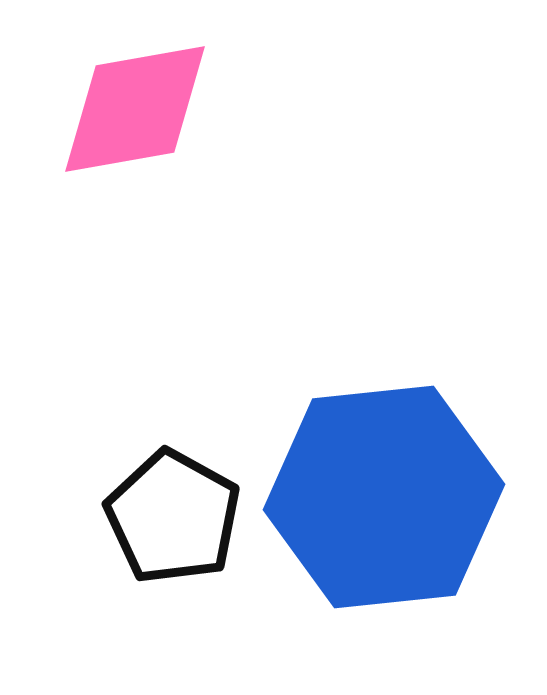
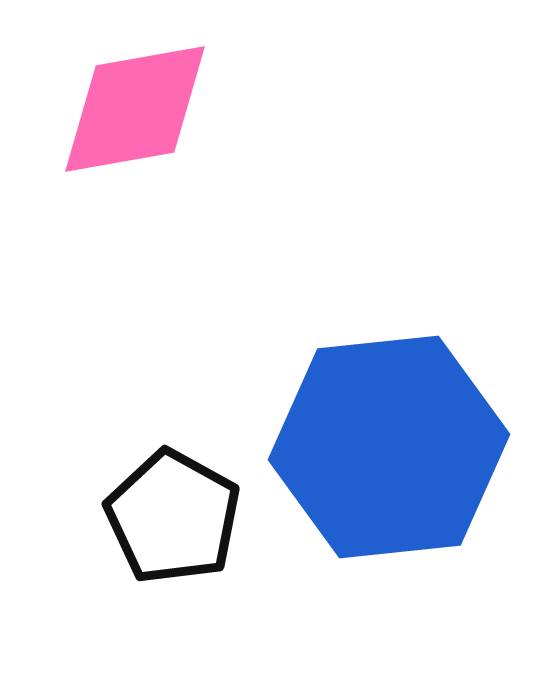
blue hexagon: moved 5 px right, 50 px up
